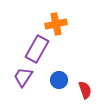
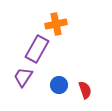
blue circle: moved 5 px down
